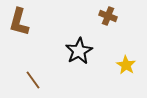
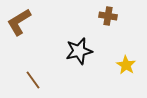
brown cross: rotated 12 degrees counterclockwise
brown L-shape: rotated 44 degrees clockwise
black star: rotated 16 degrees clockwise
